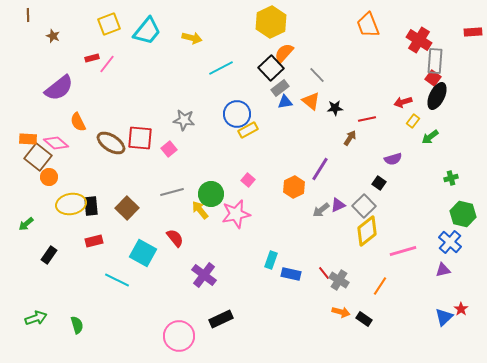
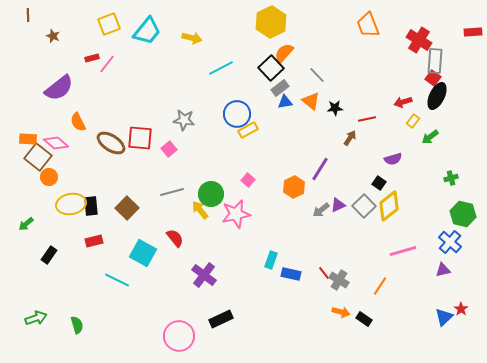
yellow diamond at (367, 231): moved 22 px right, 25 px up
